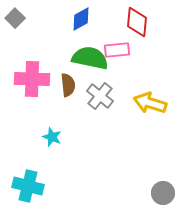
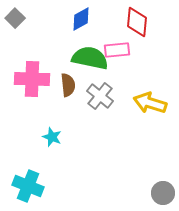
cyan cross: rotated 8 degrees clockwise
